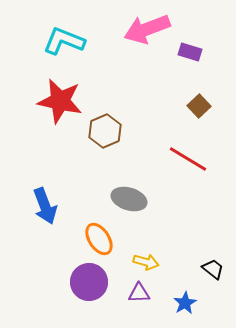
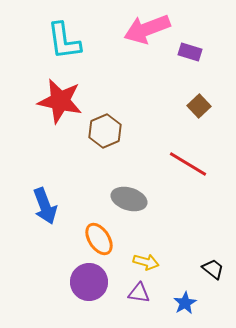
cyan L-shape: rotated 120 degrees counterclockwise
red line: moved 5 px down
purple triangle: rotated 10 degrees clockwise
